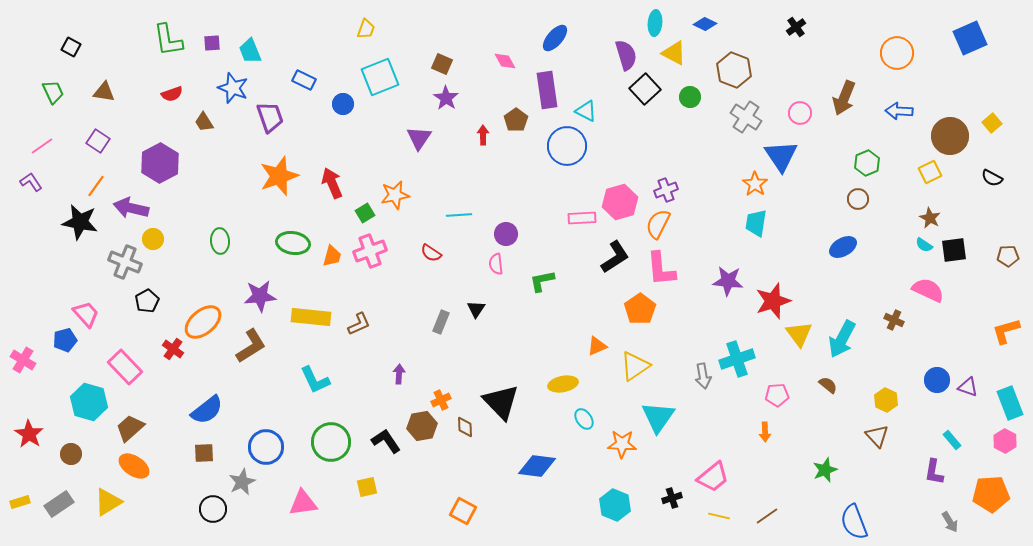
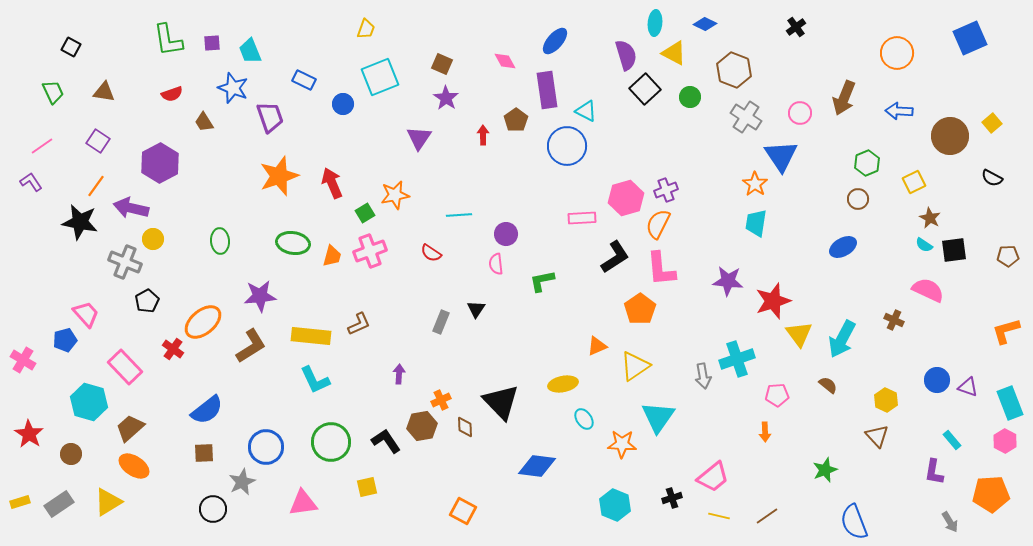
blue ellipse at (555, 38): moved 3 px down
yellow square at (930, 172): moved 16 px left, 10 px down
pink hexagon at (620, 202): moved 6 px right, 4 px up
yellow rectangle at (311, 317): moved 19 px down
